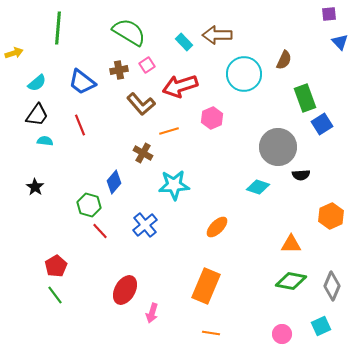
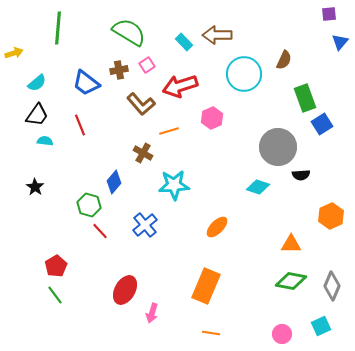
blue triangle at (340, 42): rotated 24 degrees clockwise
blue trapezoid at (82, 82): moved 4 px right, 1 px down
